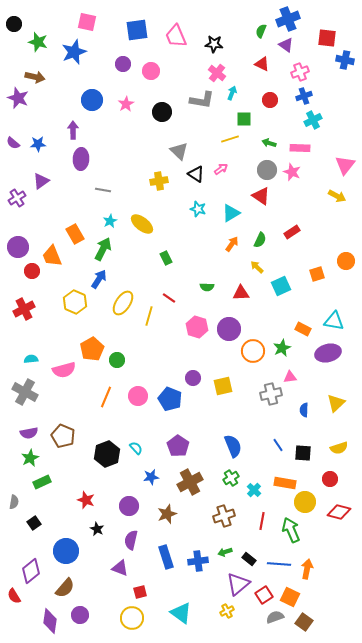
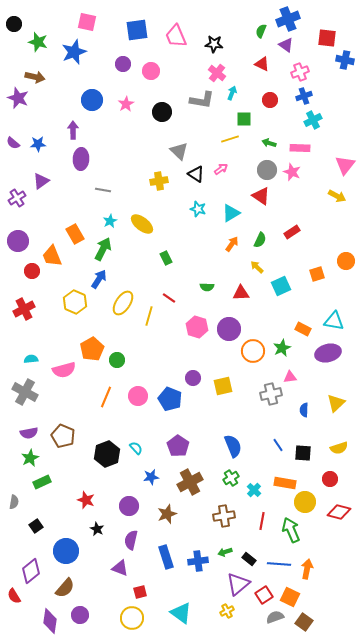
purple circle at (18, 247): moved 6 px up
brown cross at (224, 516): rotated 10 degrees clockwise
black square at (34, 523): moved 2 px right, 3 px down
